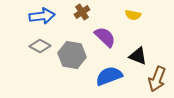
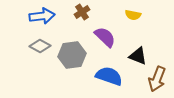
gray hexagon: rotated 16 degrees counterclockwise
blue semicircle: rotated 40 degrees clockwise
